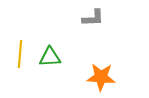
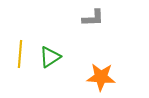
green triangle: rotated 30 degrees counterclockwise
